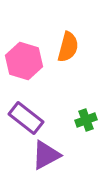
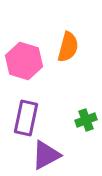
purple rectangle: rotated 64 degrees clockwise
